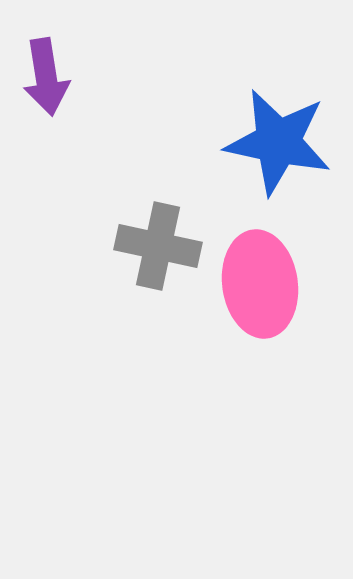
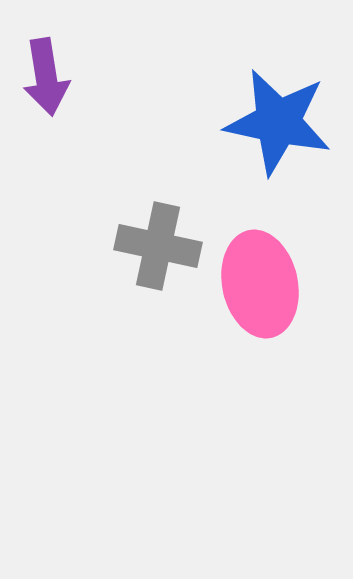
blue star: moved 20 px up
pink ellipse: rotated 4 degrees counterclockwise
